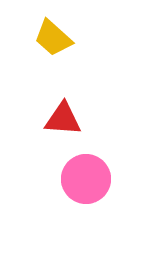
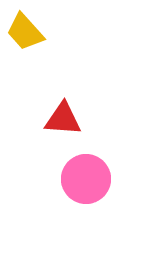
yellow trapezoid: moved 28 px left, 6 px up; rotated 6 degrees clockwise
